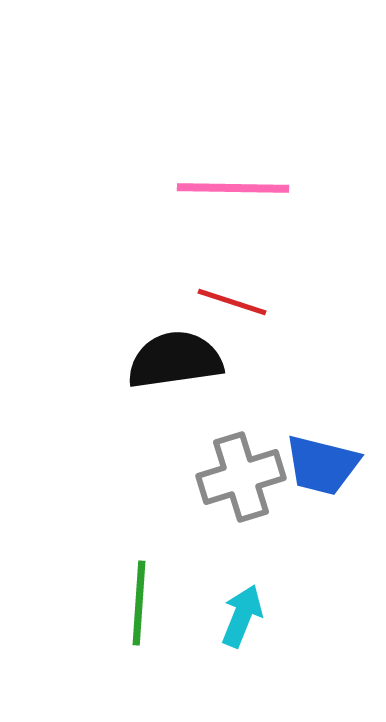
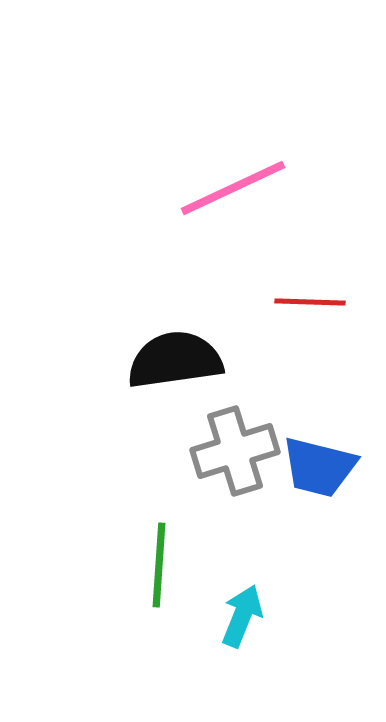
pink line: rotated 26 degrees counterclockwise
red line: moved 78 px right; rotated 16 degrees counterclockwise
blue trapezoid: moved 3 px left, 2 px down
gray cross: moved 6 px left, 26 px up
green line: moved 20 px right, 38 px up
